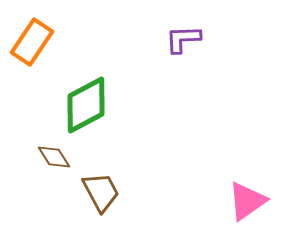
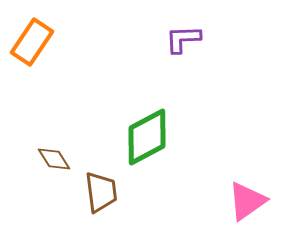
green diamond: moved 61 px right, 32 px down
brown diamond: moved 2 px down
brown trapezoid: rotated 21 degrees clockwise
